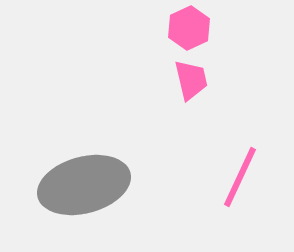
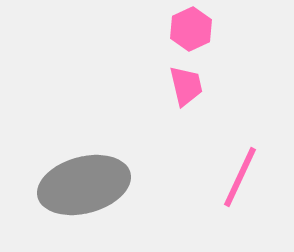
pink hexagon: moved 2 px right, 1 px down
pink trapezoid: moved 5 px left, 6 px down
